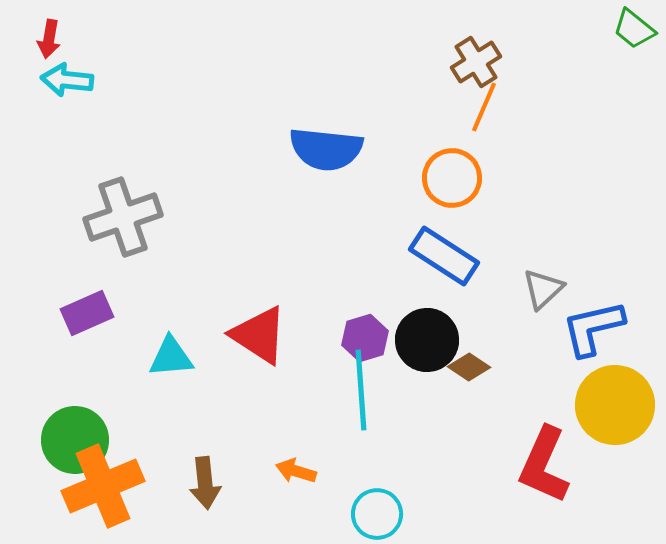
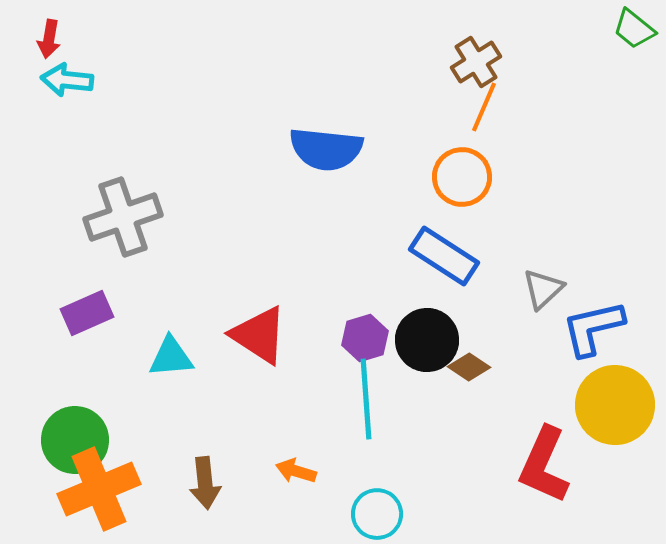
orange circle: moved 10 px right, 1 px up
cyan line: moved 5 px right, 9 px down
orange cross: moved 4 px left, 3 px down
